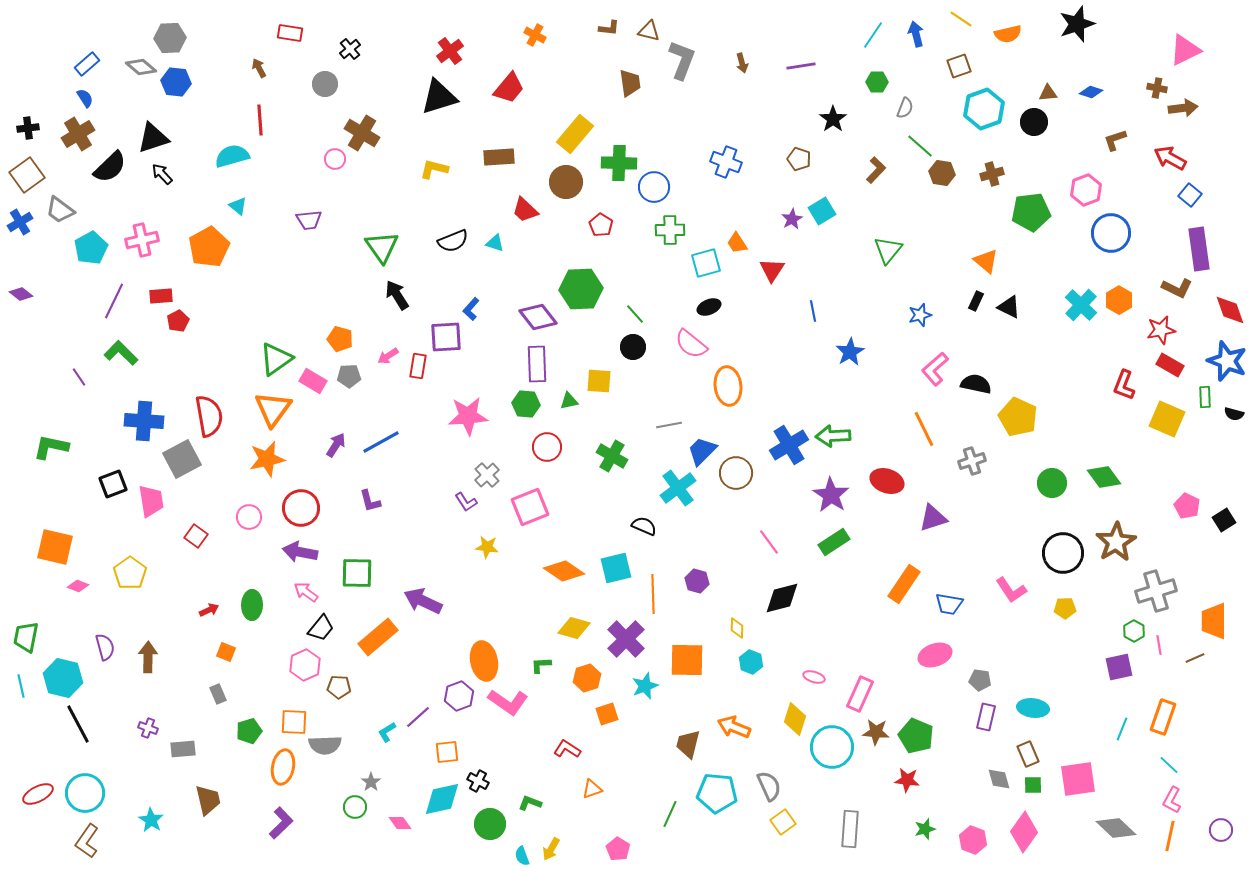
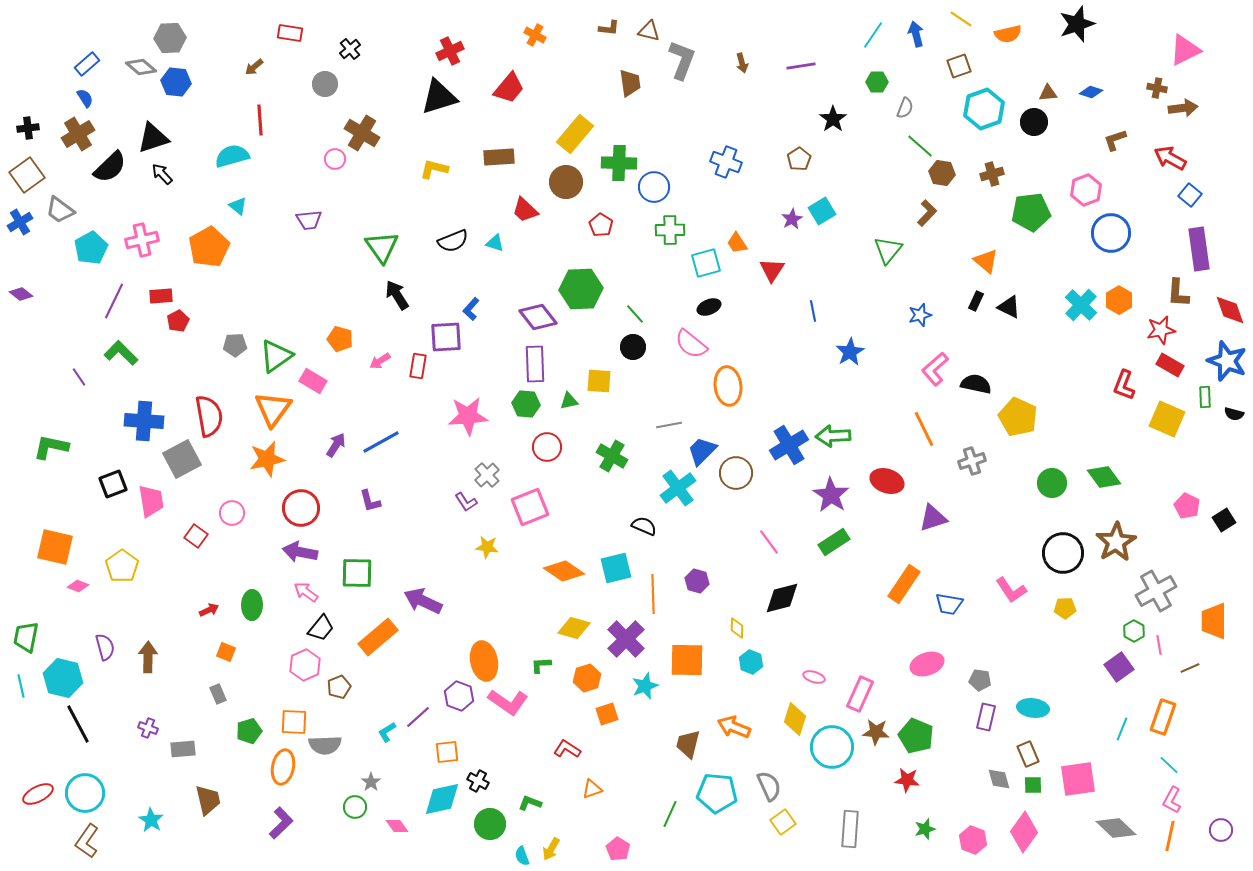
red cross at (450, 51): rotated 12 degrees clockwise
brown arrow at (259, 68): moved 5 px left, 1 px up; rotated 102 degrees counterclockwise
brown pentagon at (799, 159): rotated 20 degrees clockwise
brown L-shape at (876, 170): moved 51 px right, 43 px down
brown L-shape at (1177, 288): moved 1 px right, 5 px down; rotated 68 degrees clockwise
pink arrow at (388, 356): moved 8 px left, 5 px down
green triangle at (276, 359): moved 3 px up
purple rectangle at (537, 364): moved 2 px left
gray pentagon at (349, 376): moved 114 px left, 31 px up
pink circle at (249, 517): moved 17 px left, 4 px up
yellow pentagon at (130, 573): moved 8 px left, 7 px up
gray cross at (1156, 591): rotated 12 degrees counterclockwise
pink ellipse at (935, 655): moved 8 px left, 9 px down
brown line at (1195, 658): moved 5 px left, 10 px down
purple square at (1119, 667): rotated 24 degrees counterclockwise
brown pentagon at (339, 687): rotated 25 degrees counterclockwise
purple hexagon at (459, 696): rotated 20 degrees counterclockwise
pink diamond at (400, 823): moved 3 px left, 3 px down
